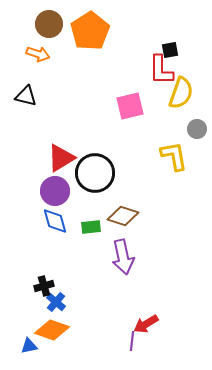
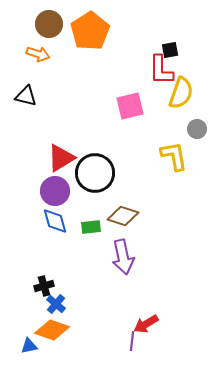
blue cross: moved 2 px down
